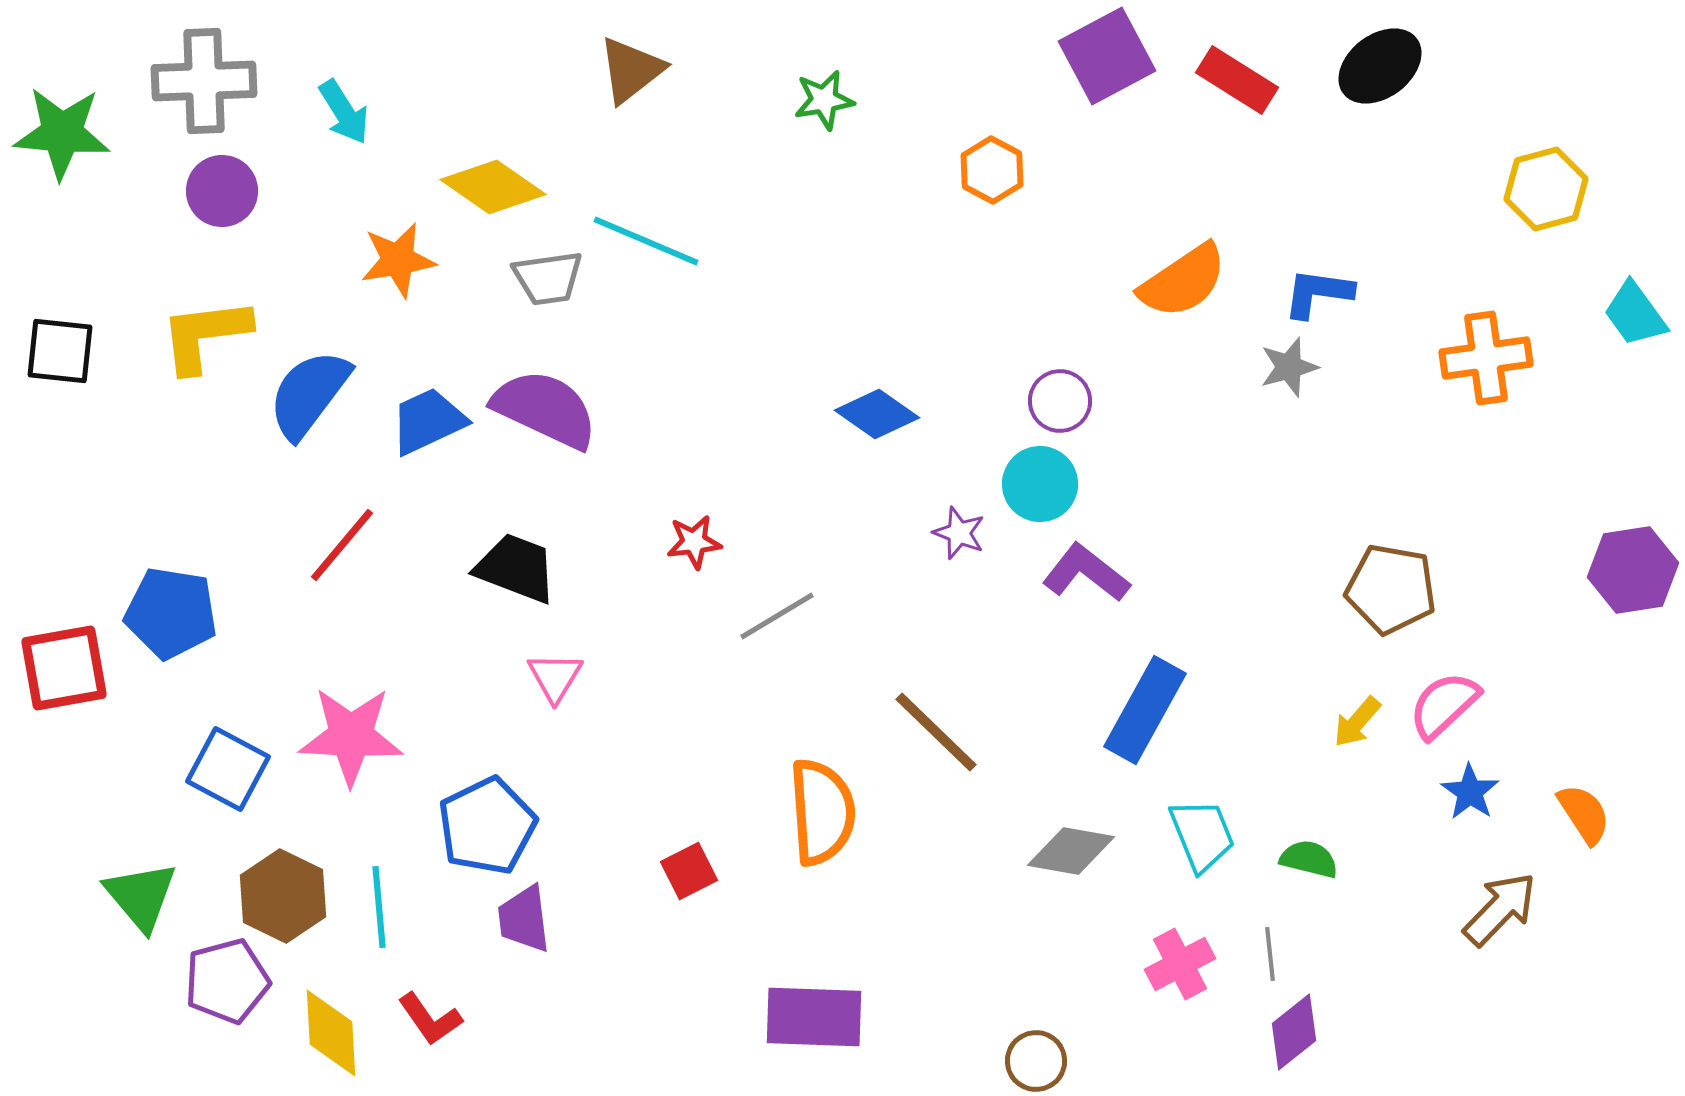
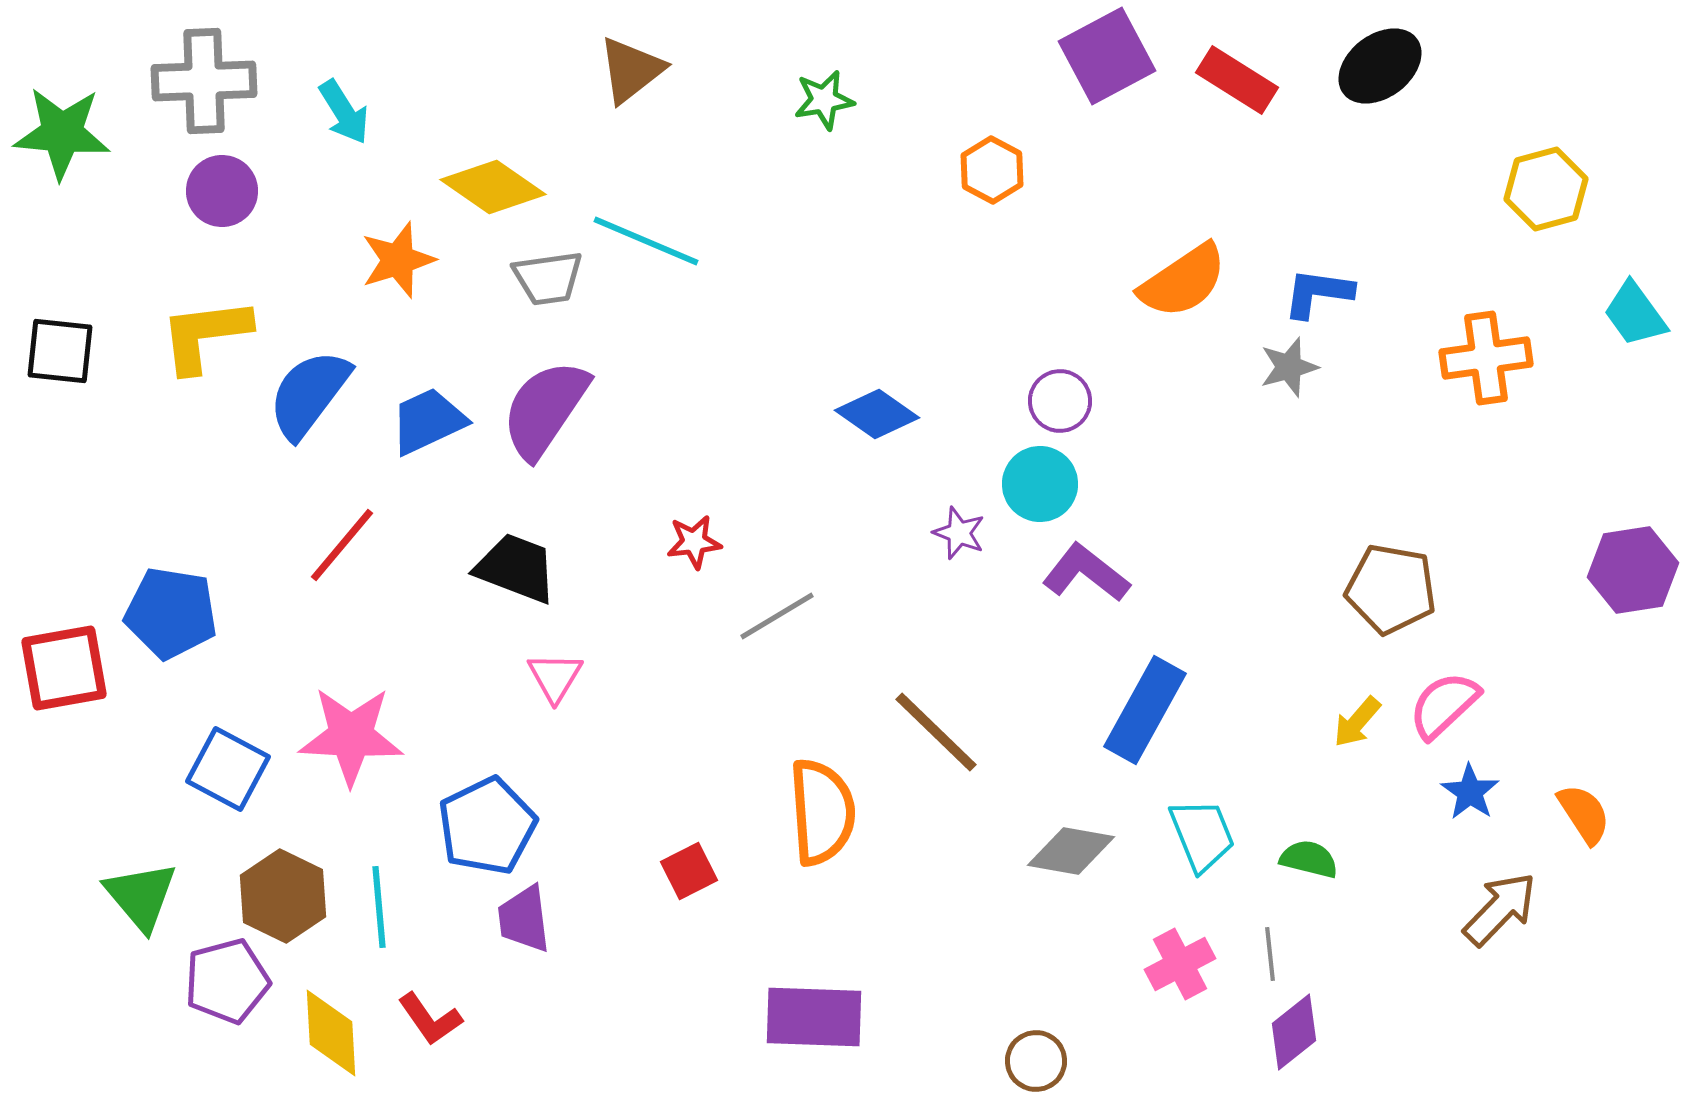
orange star at (398, 260): rotated 8 degrees counterclockwise
purple semicircle at (545, 409): rotated 81 degrees counterclockwise
